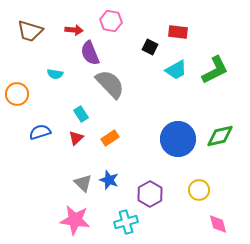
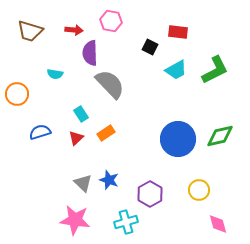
purple semicircle: rotated 20 degrees clockwise
orange rectangle: moved 4 px left, 5 px up
